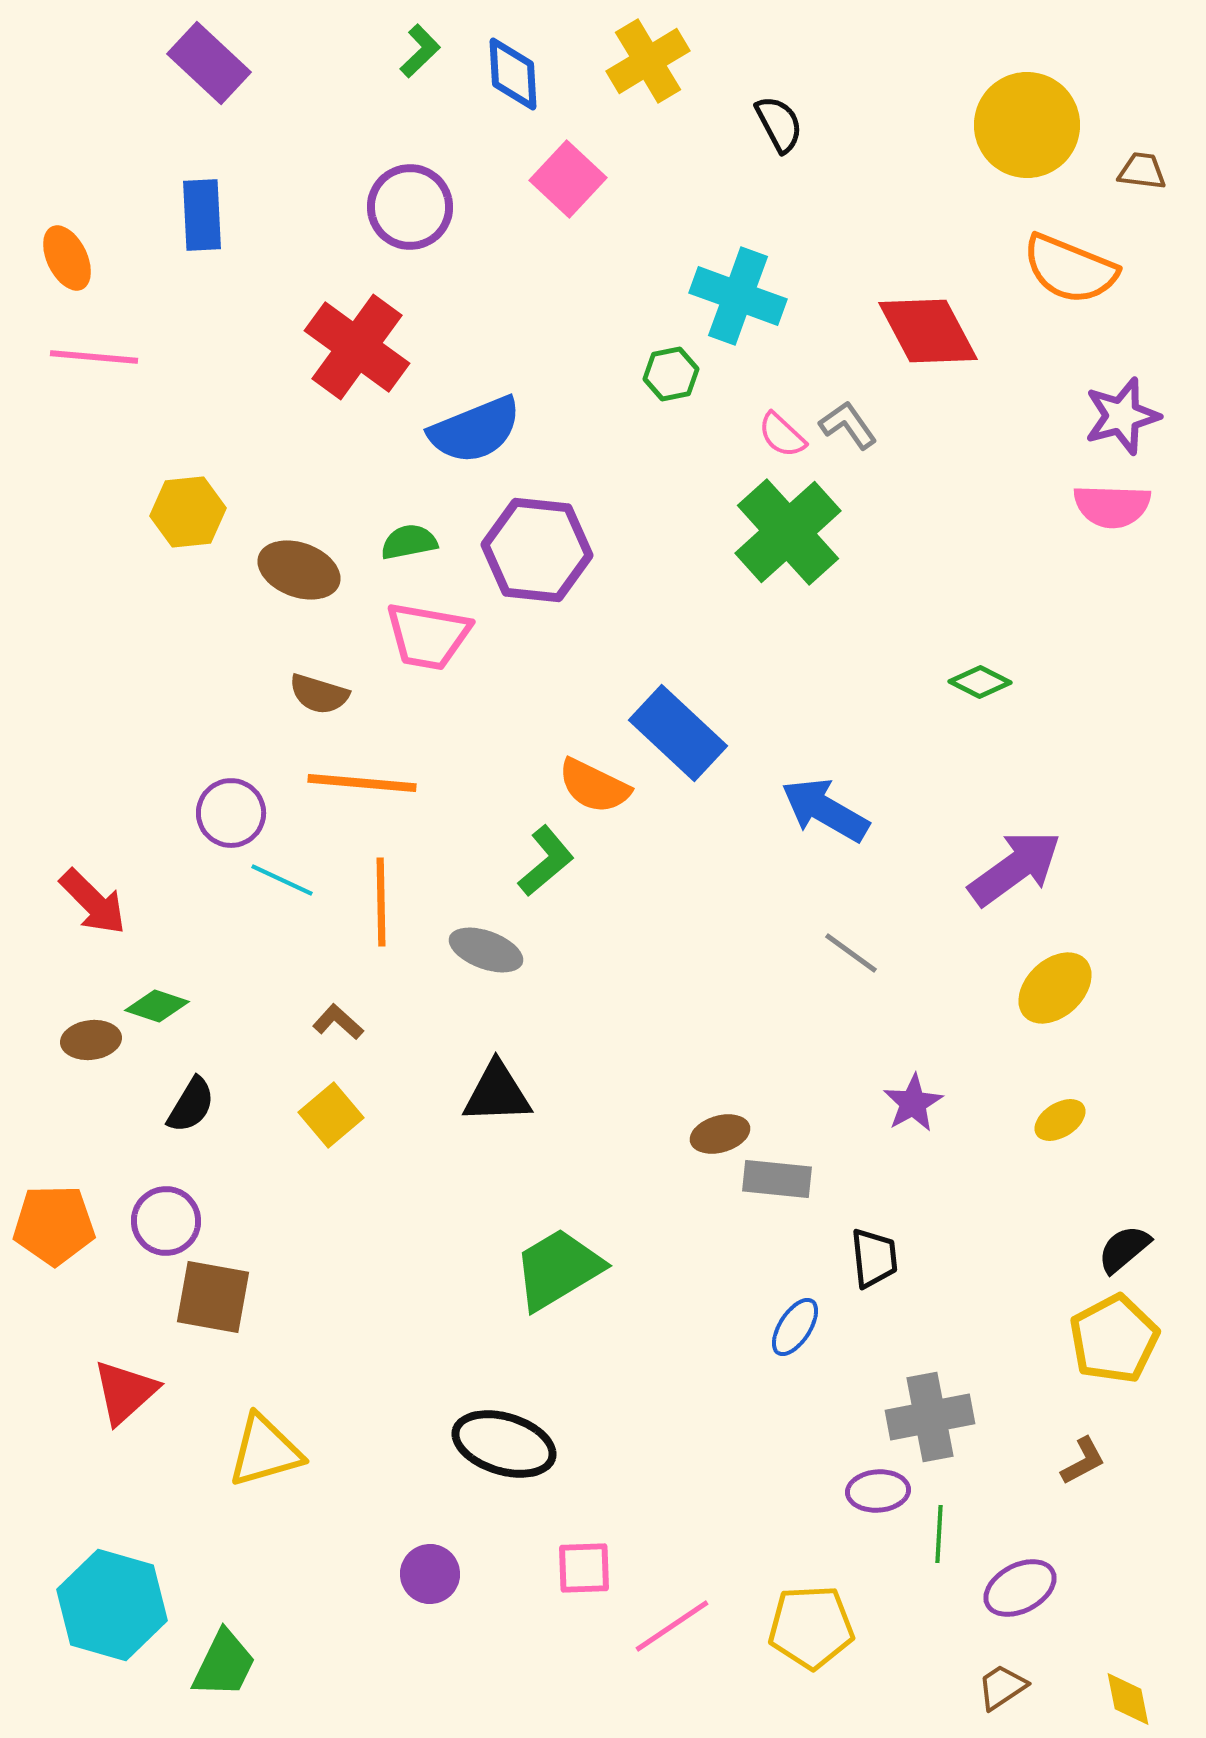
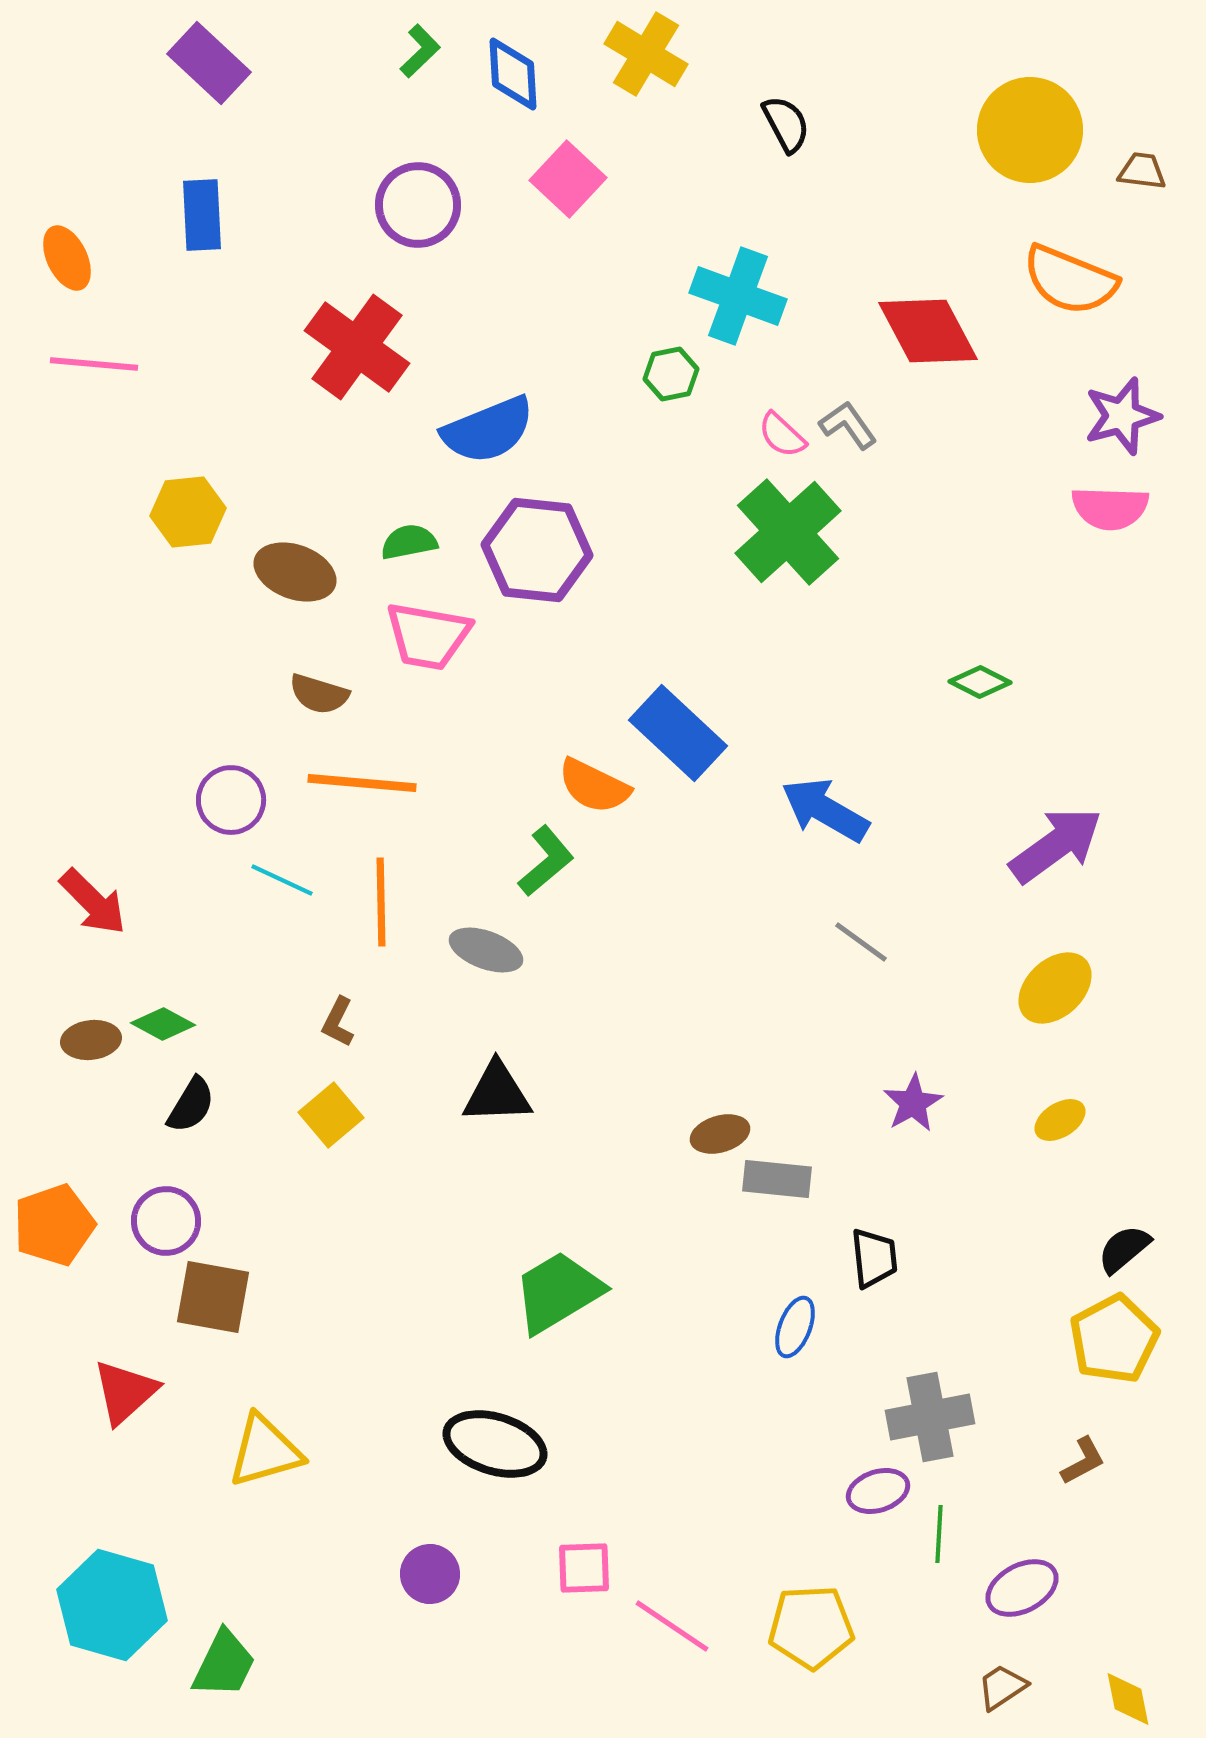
yellow cross at (648, 61): moved 2 px left, 7 px up; rotated 28 degrees counterclockwise
black semicircle at (779, 124): moved 7 px right
yellow circle at (1027, 125): moved 3 px right, 5 px down
purple circle at (410, 207): moved 8 px right, 2 px up
orange semicircle at (1070, 269): moved 11 px down
pink line at (94, 357): moved 7 px down
blue semicircle at (475, 430): moved 13 px right
pink semicircle at (1112, 506): moved 2 px left, 2 px down
brown ellipse at (299, 570): moved 4 px left, 2 px down
purple circle at (231, 813): moved 13 px up
purple arrow at (1015, 868): moved 41 px right, 23 px up
gray line at (851, 953): moved 10 px right, 11 px up
green diamond at (157, 1006): moved 6 px right, 18 px down; rotated 10 degrees clockwise
brown L-shape at (338, 1022): rotated 105 degrees counterclockwise
orange pentagon at (54, 1225): rotated 18 degrees counterclockwise
green trapezoid at (558, 1269): moved 23 px down
blue ellipse at (795, 1327): rotated 12 degrees counterclockwise
black ellipse at (504, 1444): moved 9 px left
purple ellipse at (878, 1491): rotated 14 degrees counterclockwise
purple ellipse at (1020, 1588): moved 2 px right
pink line at (672, 1626): rotated 68 degrees clockwise
